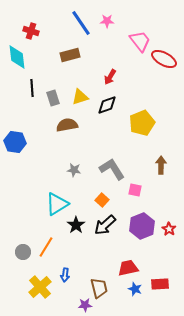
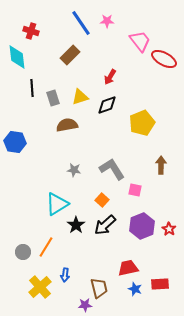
brown rectangle: rotated 30 degrees counterclockwise
